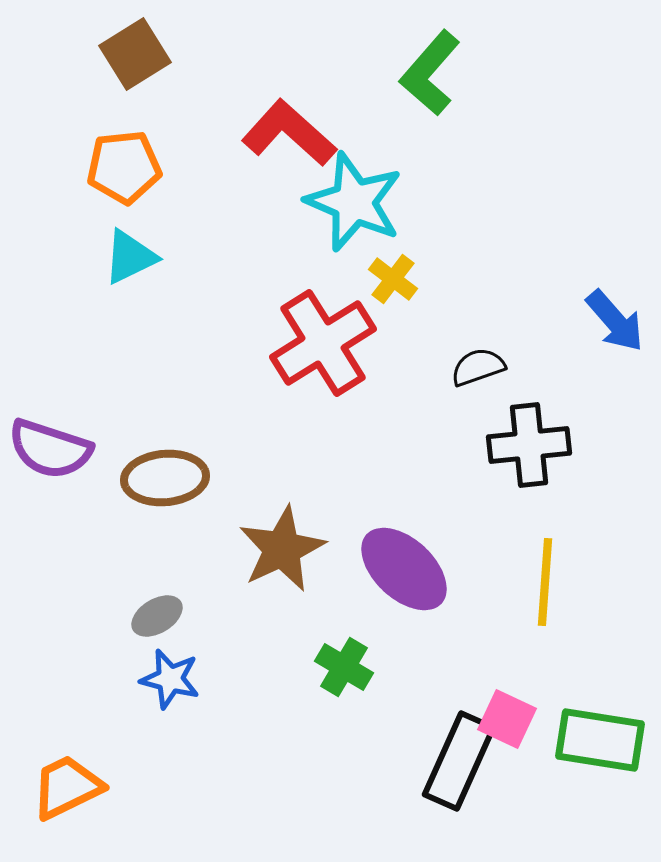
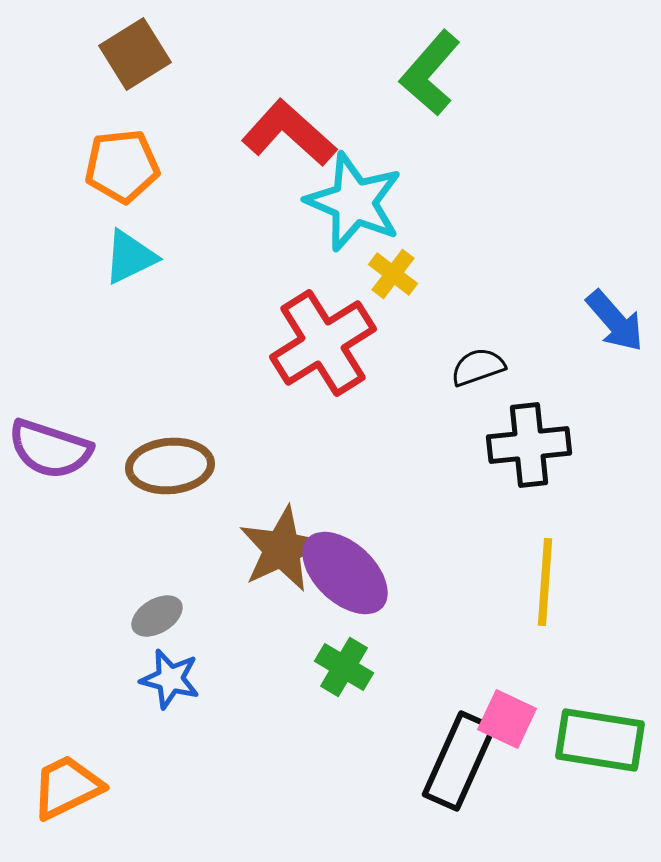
orange pentagon: moved 2 px left, 1 px up
yellow cross: moved 5 px up
brown ellipse: moved 5 px right, 12 px up
purple ellipse: moved 59 px left, 4 px down
